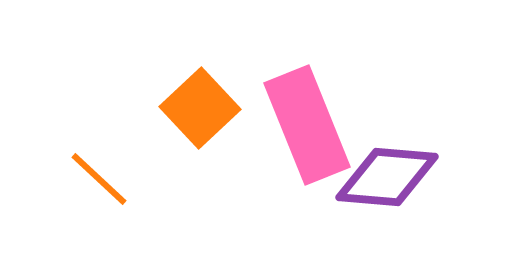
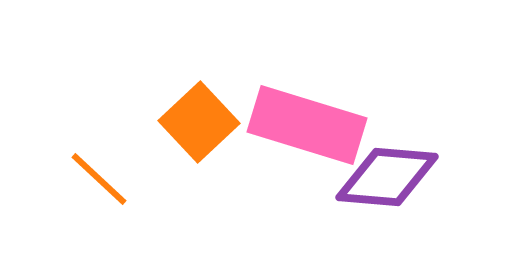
orange square: moved 1 px left, 14 px down
pink rectangle: rotated 51 degrees counterclockwise
